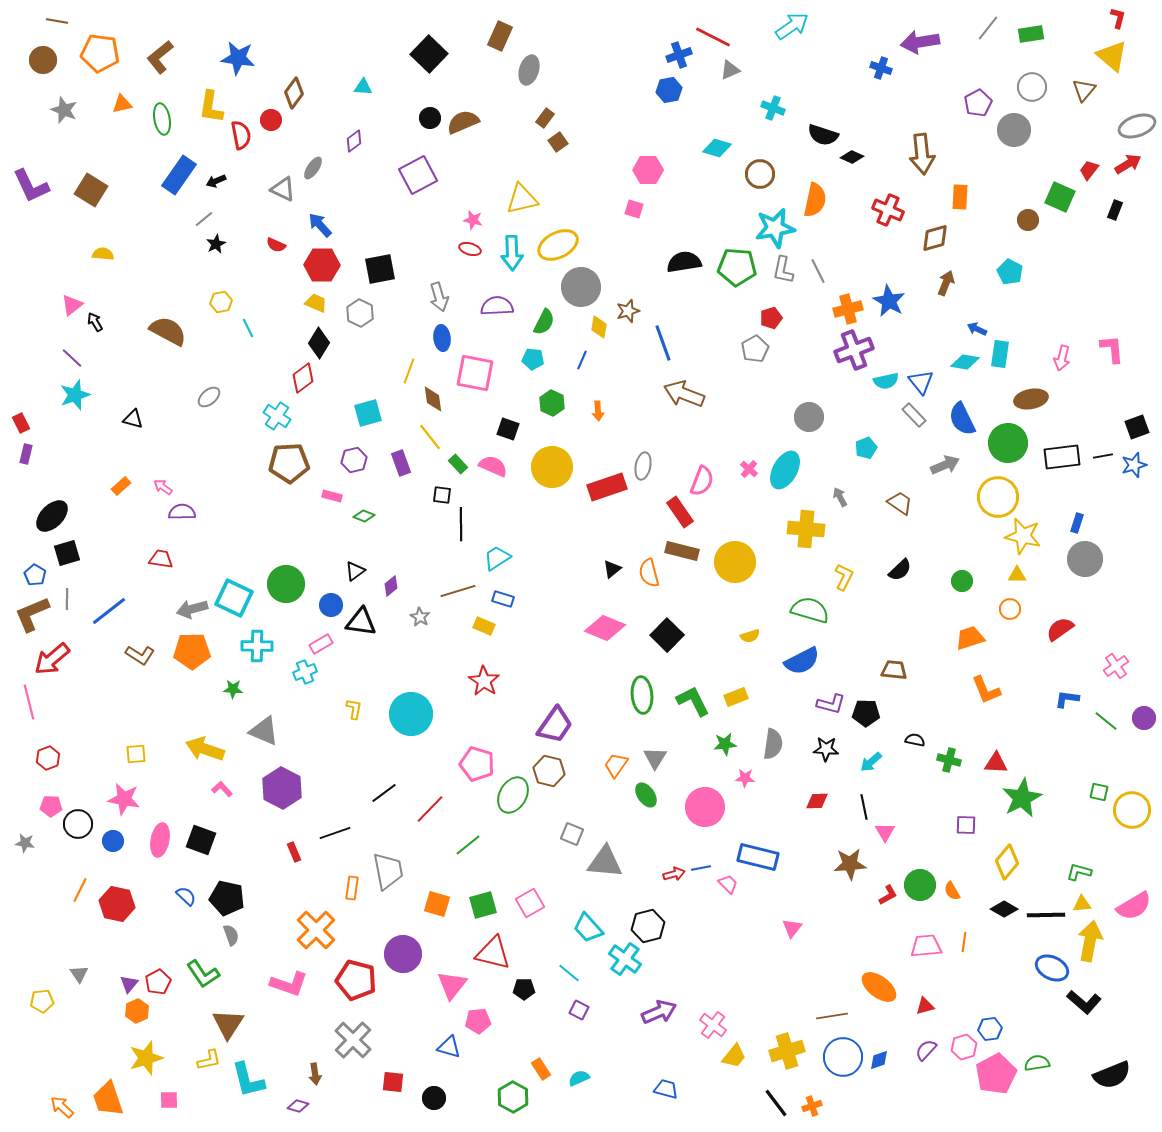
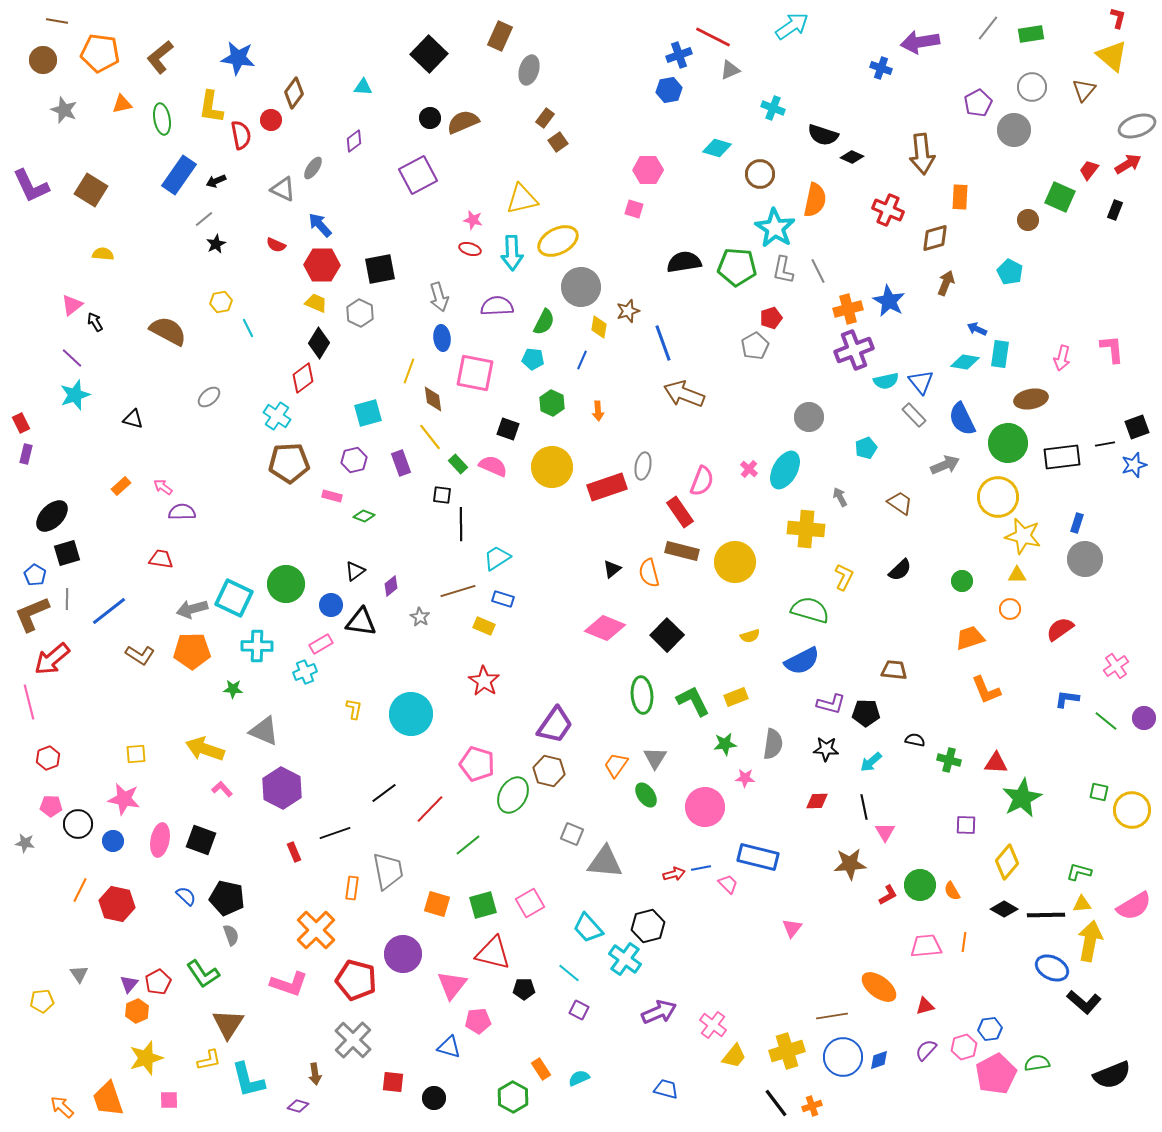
cyan star at (775, 228): rotated 30 degrees counterclockwise
yellow ellipse at (558, 245): moved 4 px up
gray pentagon at (755, 349): moved 3 px up
black line at (1103, 456): moved 2 px right, 12 px up
